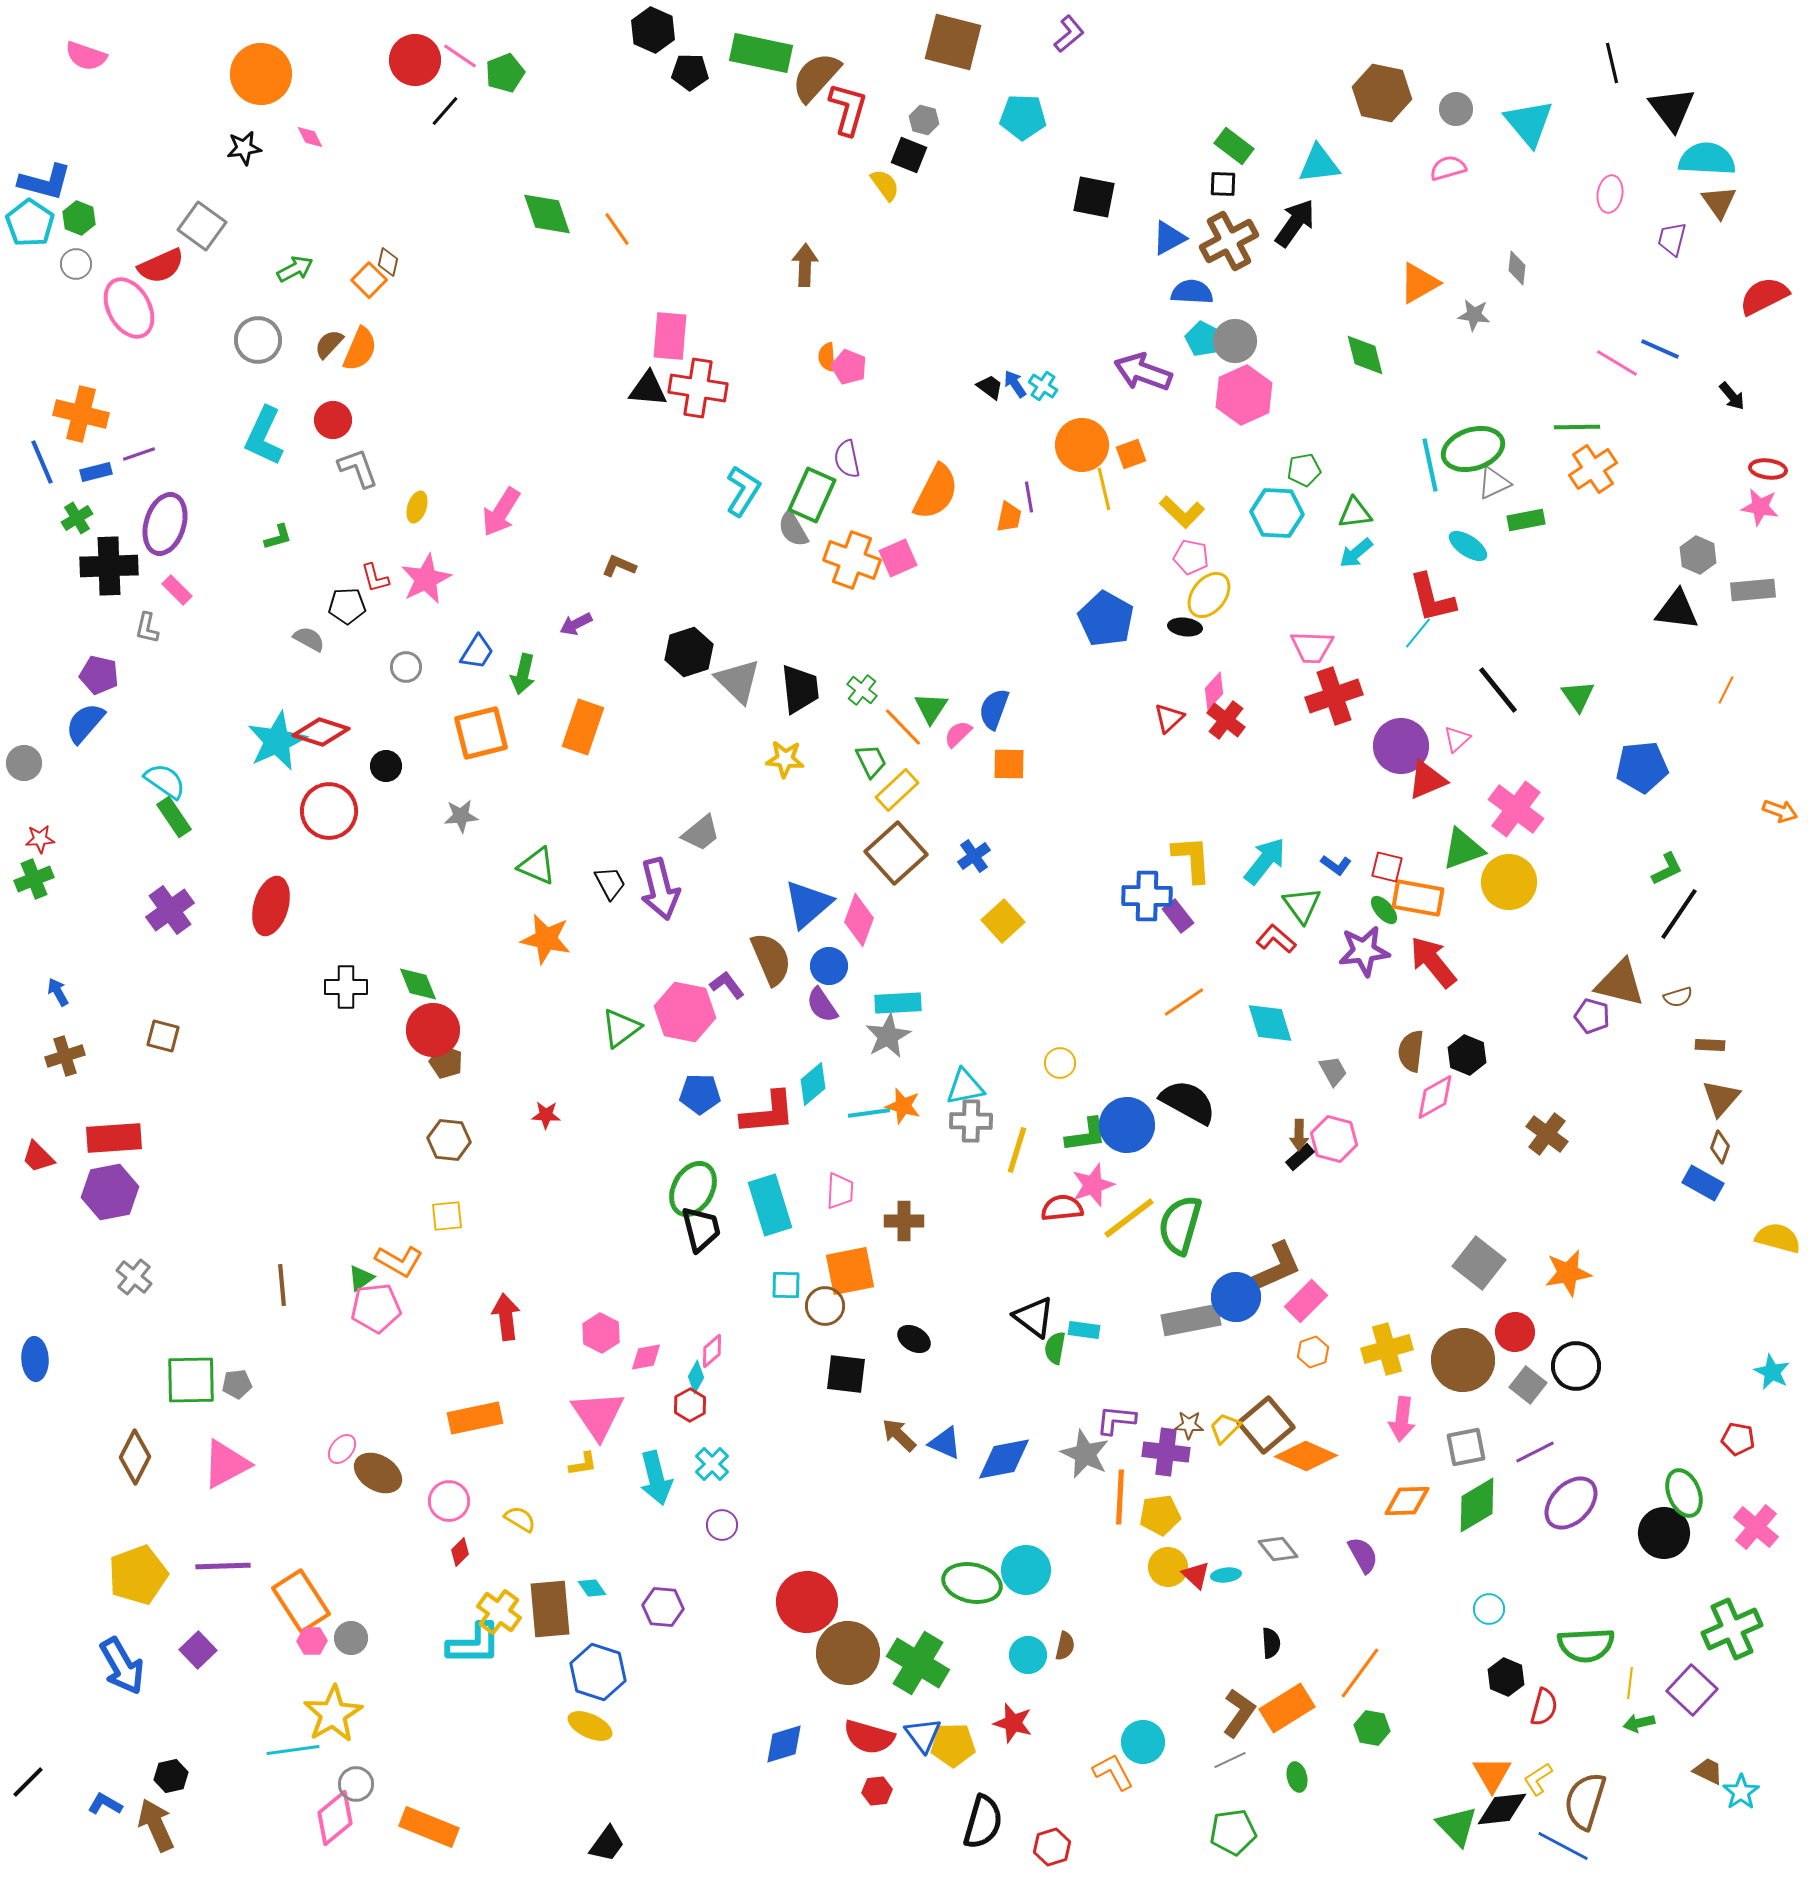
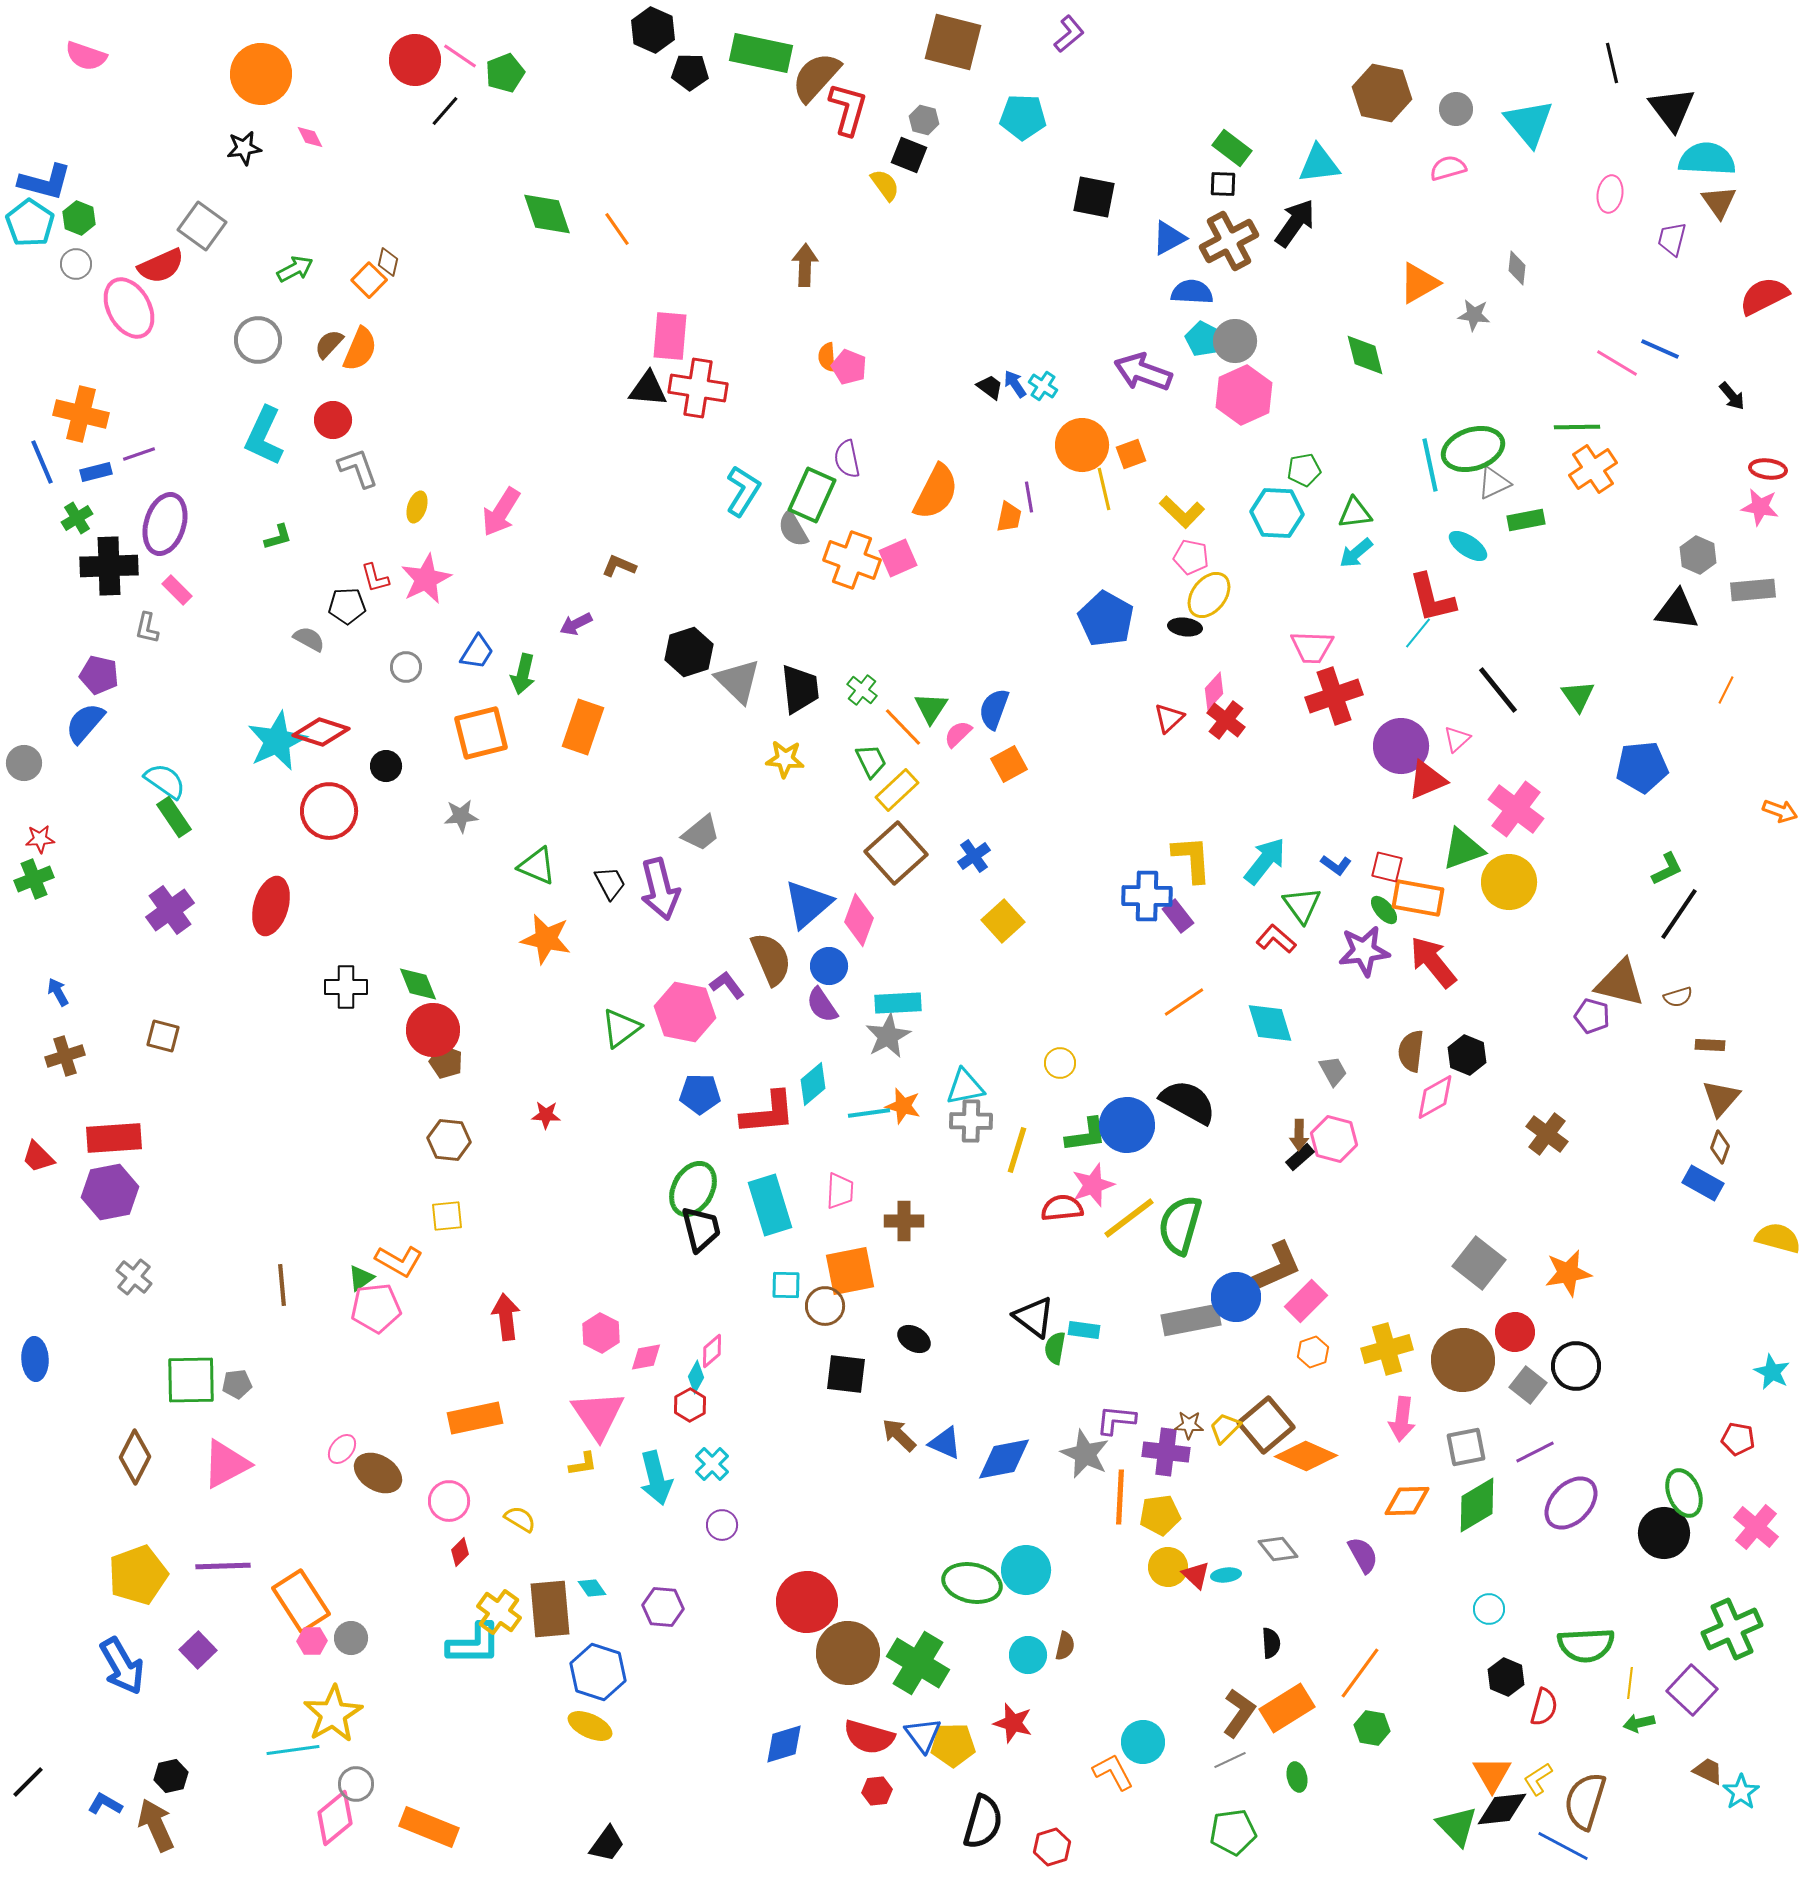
green rectangle at (1234, 146): moved 2 px left, 2 px down
orange square at (1009, 764): rotated 30 degrees counterclockwise
